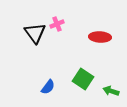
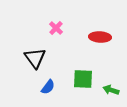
pink cross: moved 1 px left, 4 px down; rotated 24 degrees counterclockwise
black triangle: moved 25 px down
green square: rotated 30 degrees counterclockwise
green arrow: moved 1 px up
